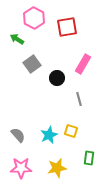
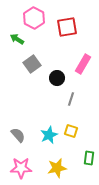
gray line: moved 8 px left; rotated 32 degrees clockwise
